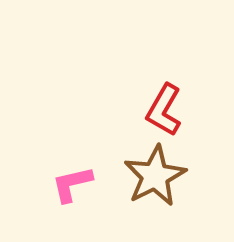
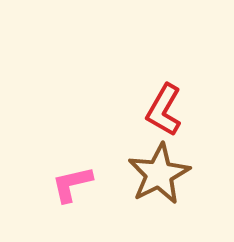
brown star: moved 4 px right, 2 px up
